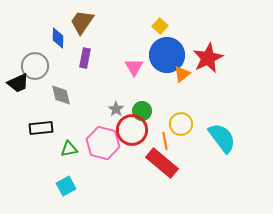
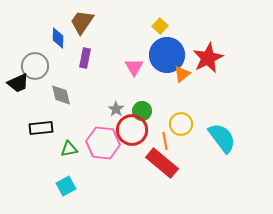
pink hexagon: rotated 8 degrees counterclockwise
